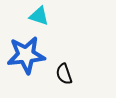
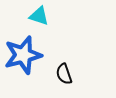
blue star: moved 3 px left; rotated 9 degrees counterclockwise
